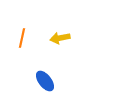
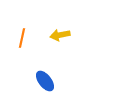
yellow arrow: moved 3 px up
